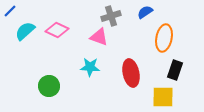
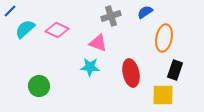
cyan semicircle: moved 2 px up
pink triangle: moved 1 px left, 6 px down
green circle: moved 10 px left
yellow square: moved 2 px up
